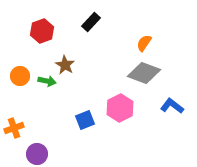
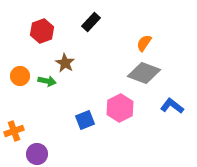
brown star: moved 2 px up
orange cross: moved 3 px down
